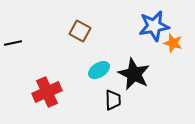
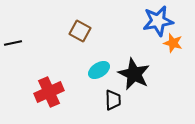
blue star: moved 4 px right, 5 px up
red cross: moved 2 px right
